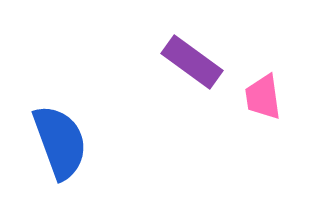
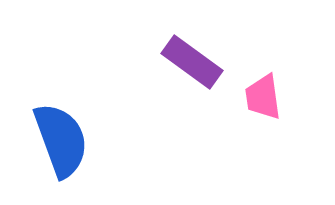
blue semicircle: moved 1 px right, 2 px up
